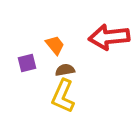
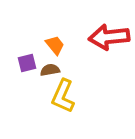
brown semicircle: moved 15 px left
